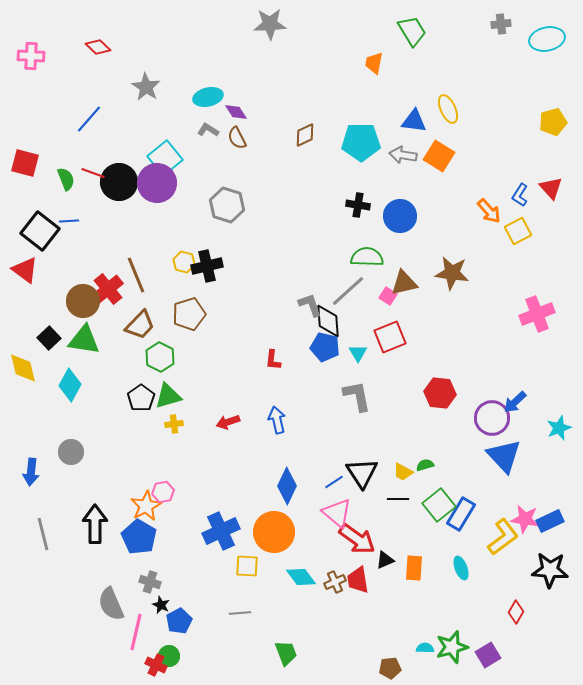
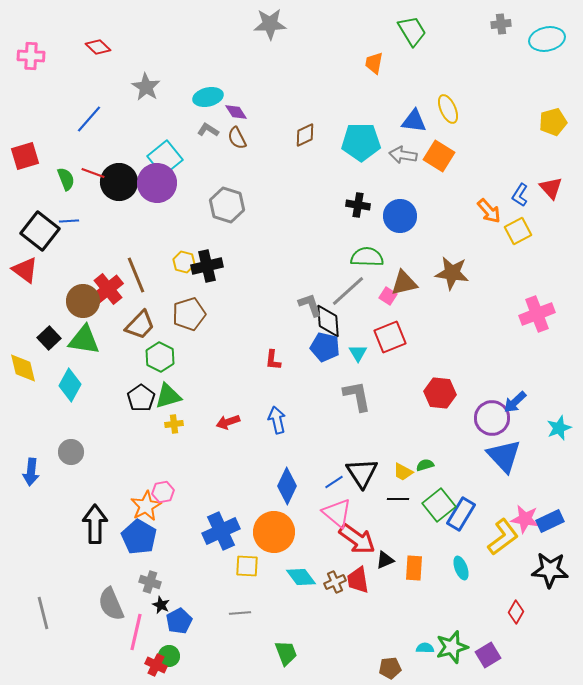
red square at (25, 163): moved 7 px up; rotated 32 degrees counterclockwise
gray line at (43, 534): moved 79 px down
